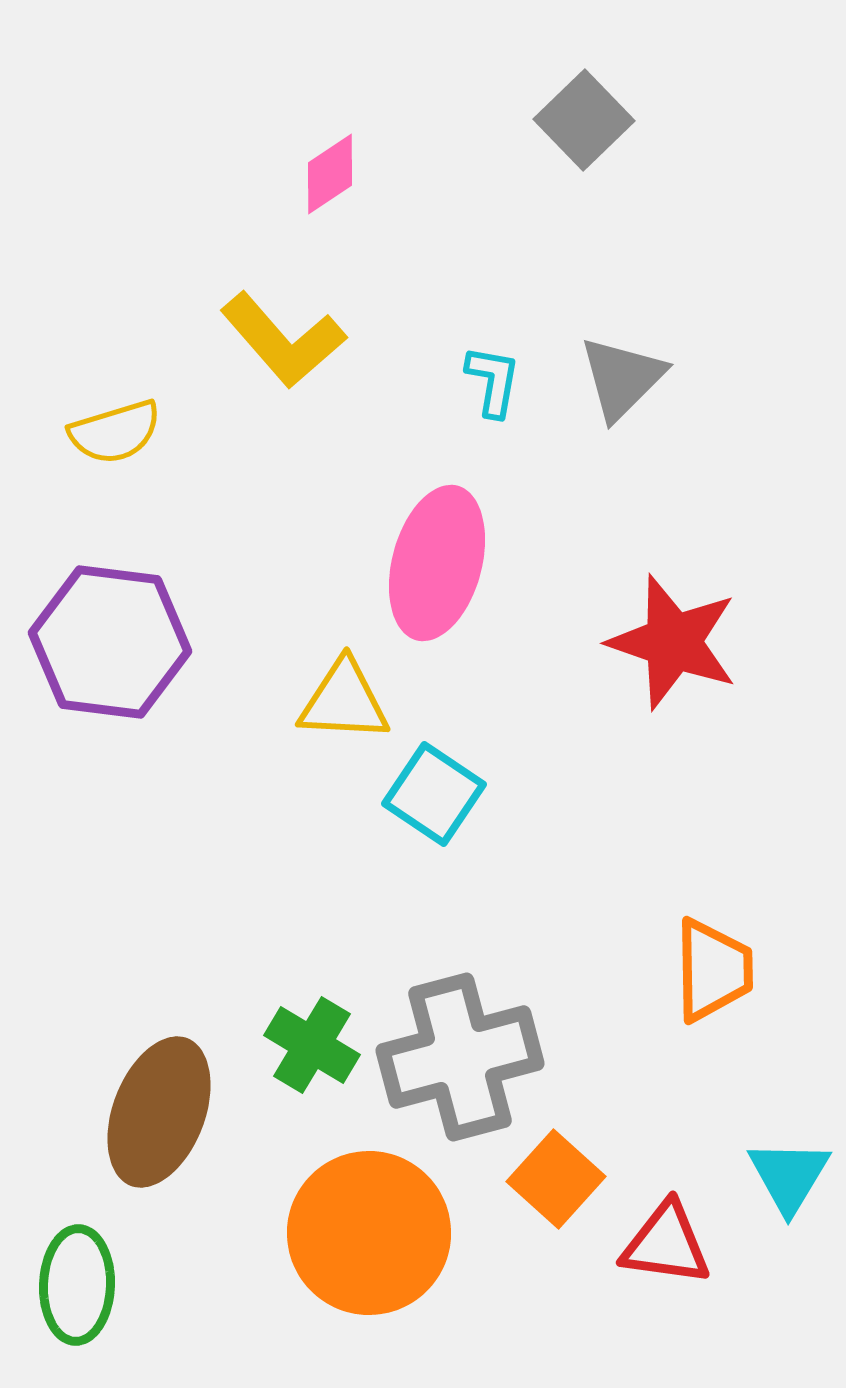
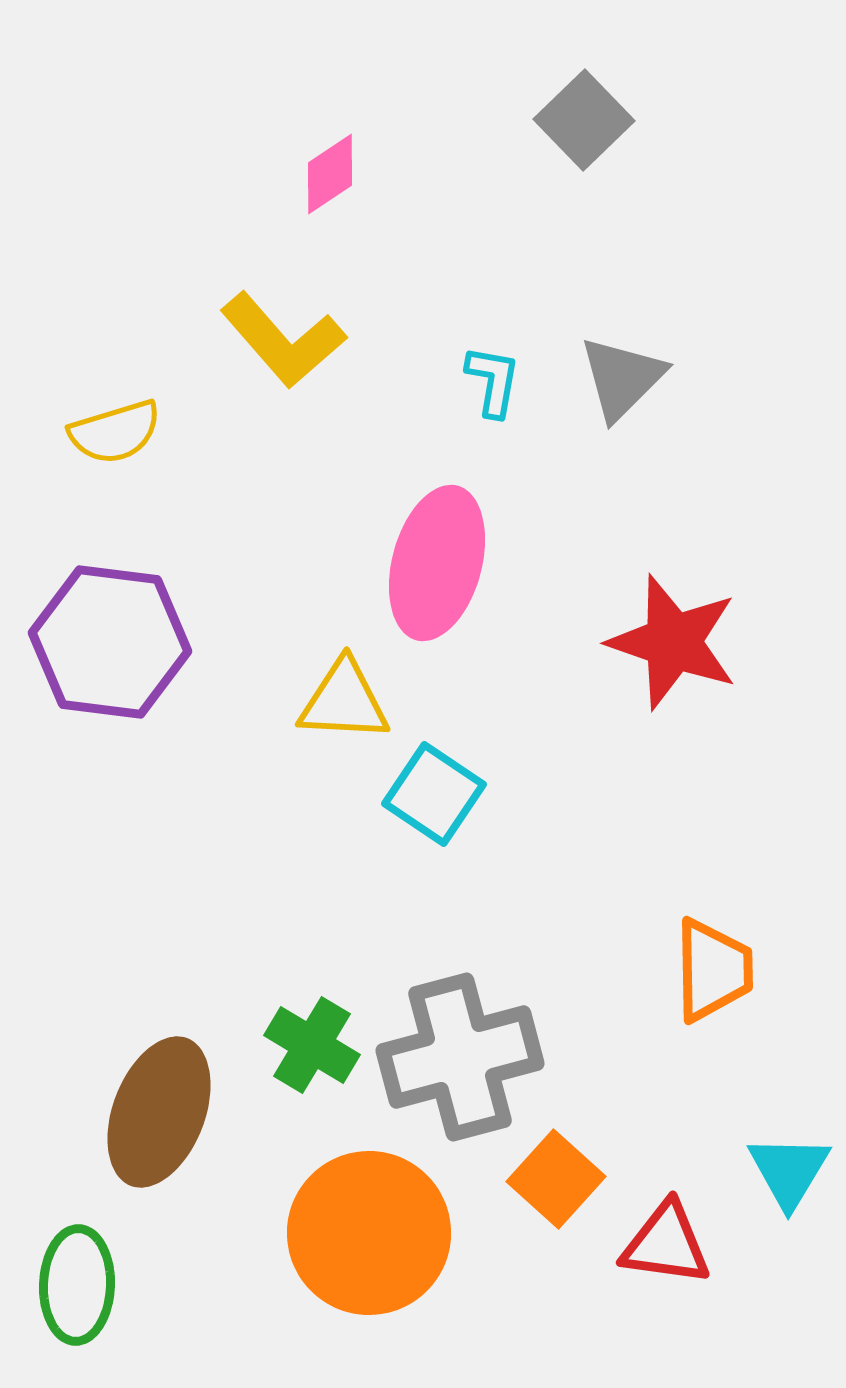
cyan triangle: moved 5 px up
